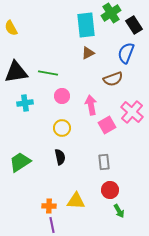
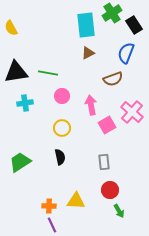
green cross: moved 1 px right
purple line: rotated 14 degrees counterclockwise
